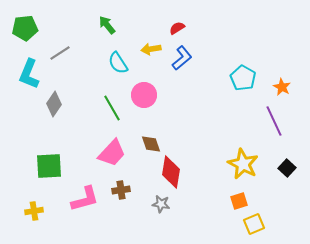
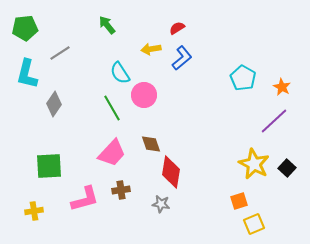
cyan semicircle: moved 2 px right, 10 px down
cyan L-shape: moved 2 px left; rotated 8 degrees counterclockwise
purple line: rotated 72 degrees clockwise
yellow star: moved 11 px right
